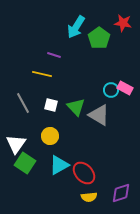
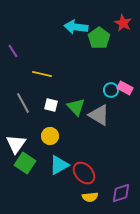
red star: rotated 18 degrees clockwise
cyan arrow: rotated 65 degrees clockwise
purple line: moved 41 px left, 4 px up; rotated 40 degrees clockwise
yellow semicircle: moved 1 px right
